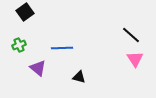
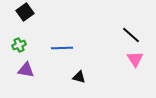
purple triangle: moved 12 px left, 2 px down; rotated 30 degrees counterclockwise
